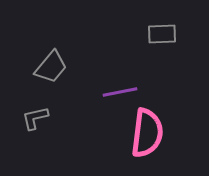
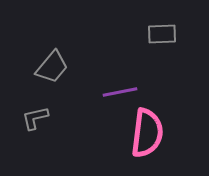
gray trapezoid: moved 1 px right
